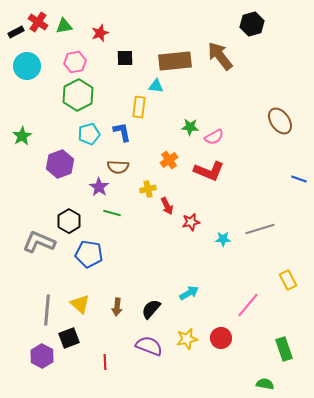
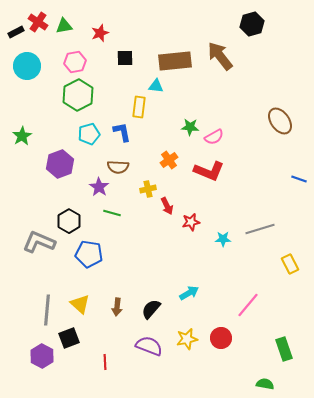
yellow rectangle at (288, 280): moved 2 px right, 16 px up
